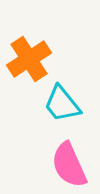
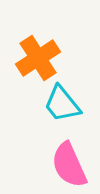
orange cross: moved 9 px right, 1 px up
